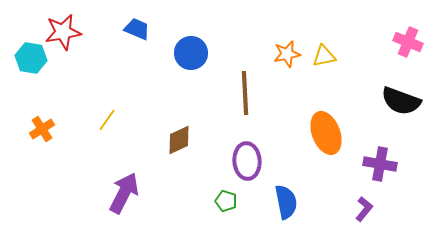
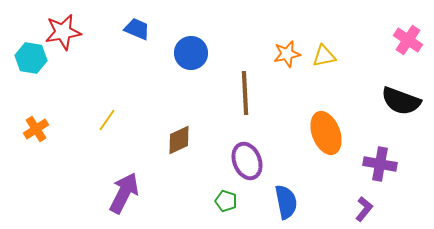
pink cross: moved 2 px up; rotated 12 degrees clockwise
orange cross: moved 6 px left
purple ellipse: rotated 18 degrees counterclockwise
